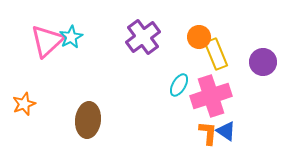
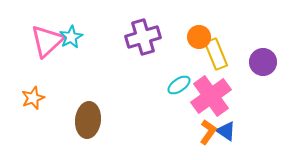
purple cross: rotated 20 degrees clockwise
cyan ellipse: rotated 25 degrees clockwise
pink cross: rotated 18 degrees counterclockwise
orange star: moved 9 px right, 6 px up
orange L-shape: moved 1 px up; rotated 30 degrees clockwise
